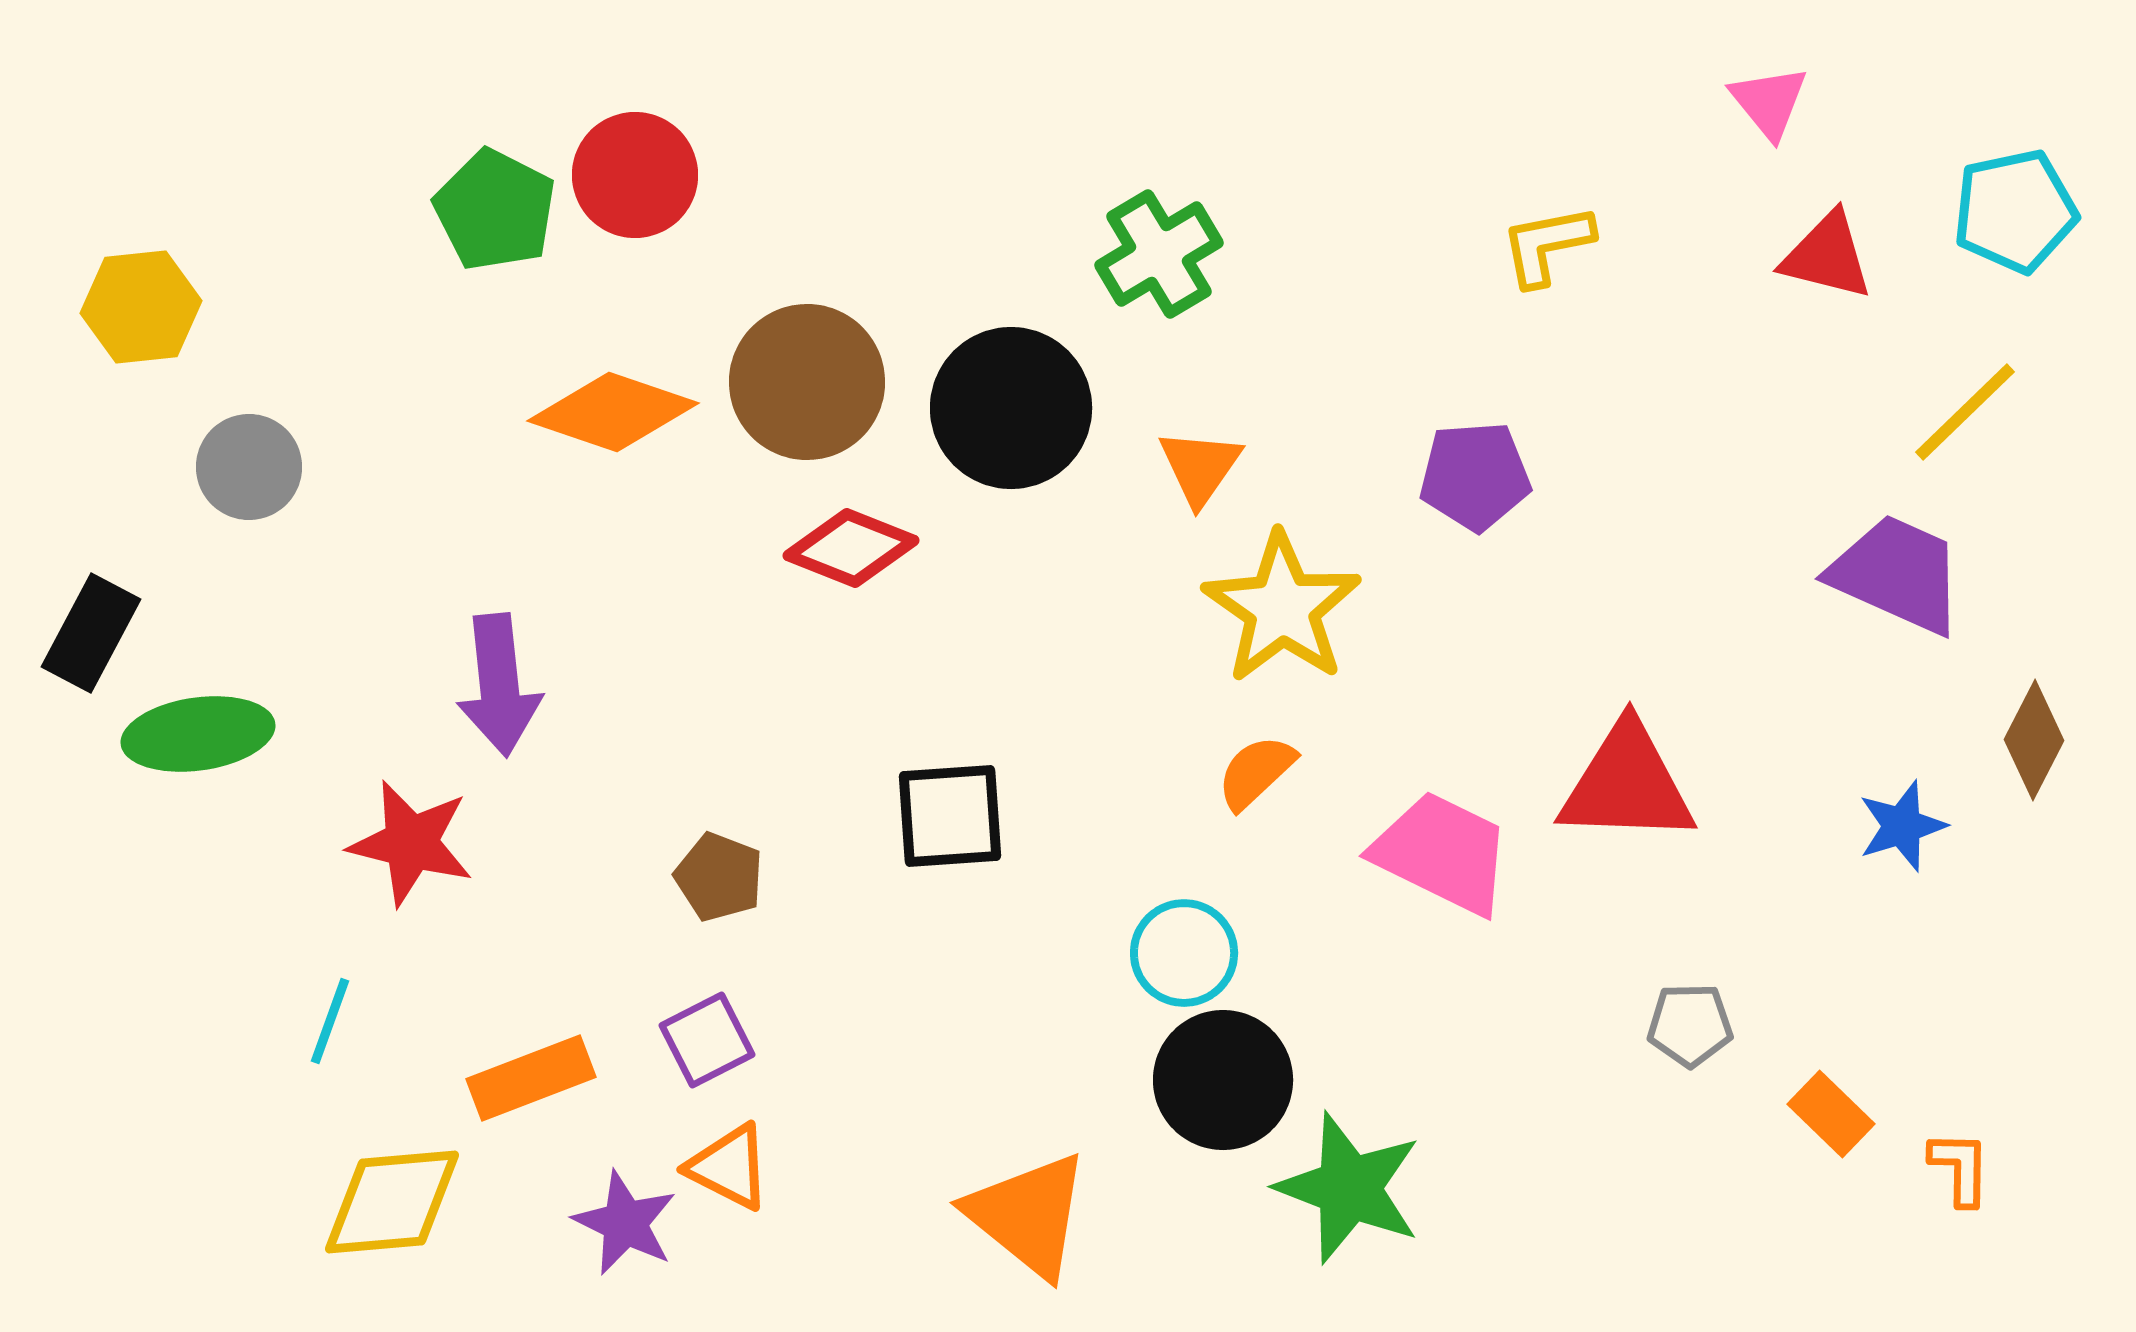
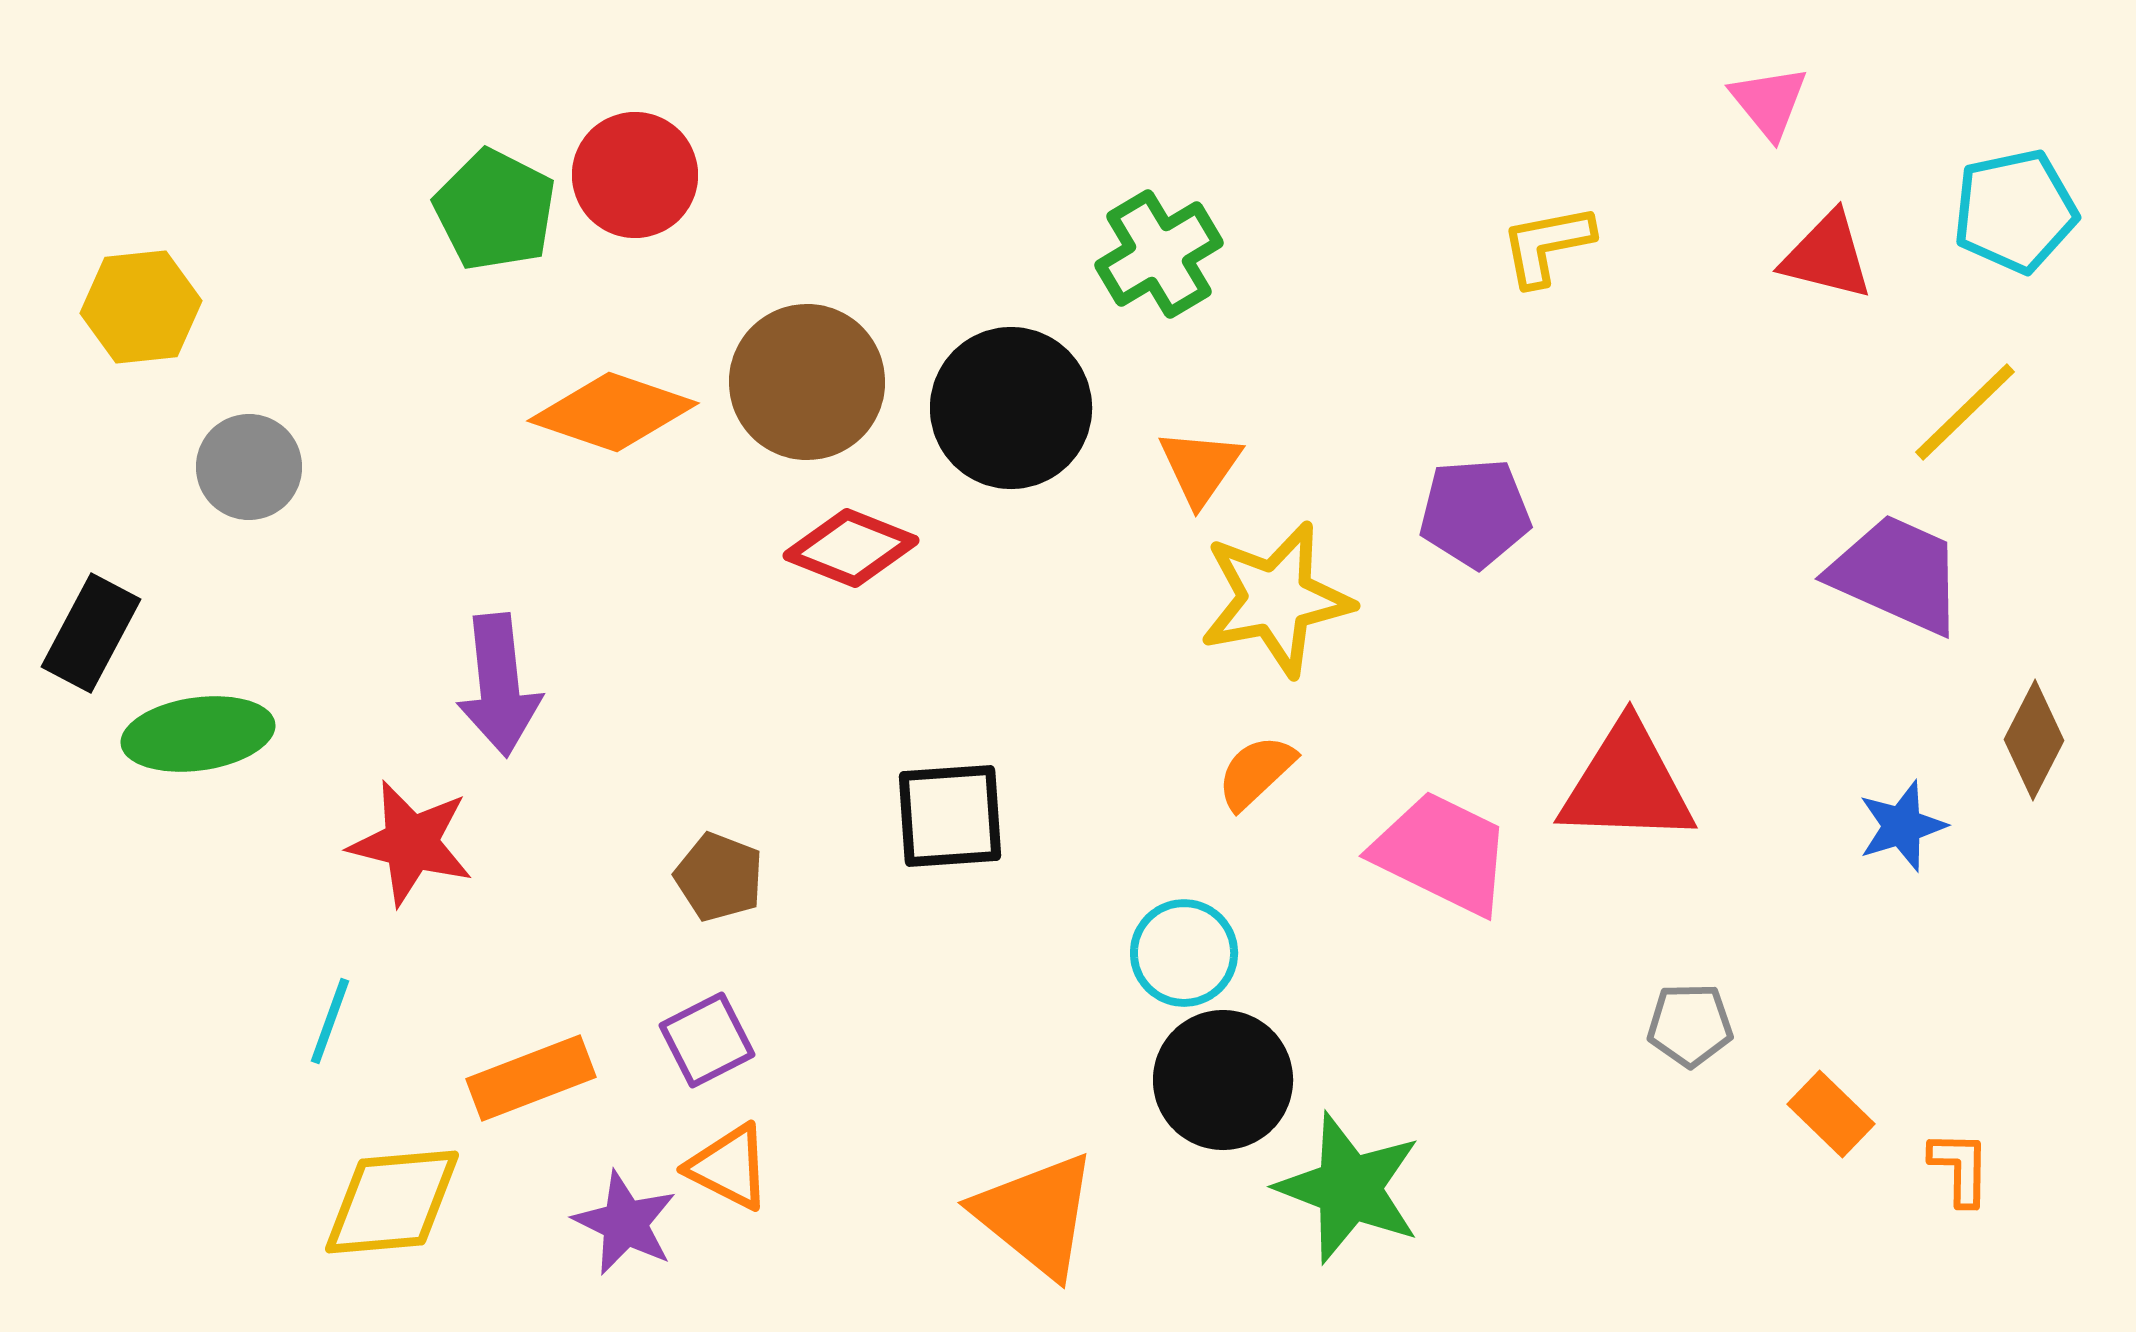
purple pentagon at (1475, 476): moved 37 px down
yellow star at (1282, 608): moved 6 px left, 9 px up; rotated 26 degrees clockwise
orange triangle at (1028, 1215): moved 8 px right
